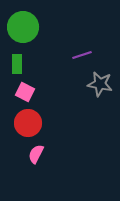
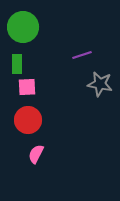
pink square: moved 2 px right, 5 px up; rotated 30 degrees counterclockwise
red circle: moved 3 px up
